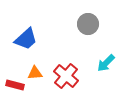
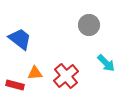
gray circle: moved 1 px right, 1 px down
blue trapezoid: moved 6 px left; rotated 100 degrees counterclockwise
cyan arrow: rotated 90 degrees counterclockwise
red cross: rotated 10 degrees clockwise
